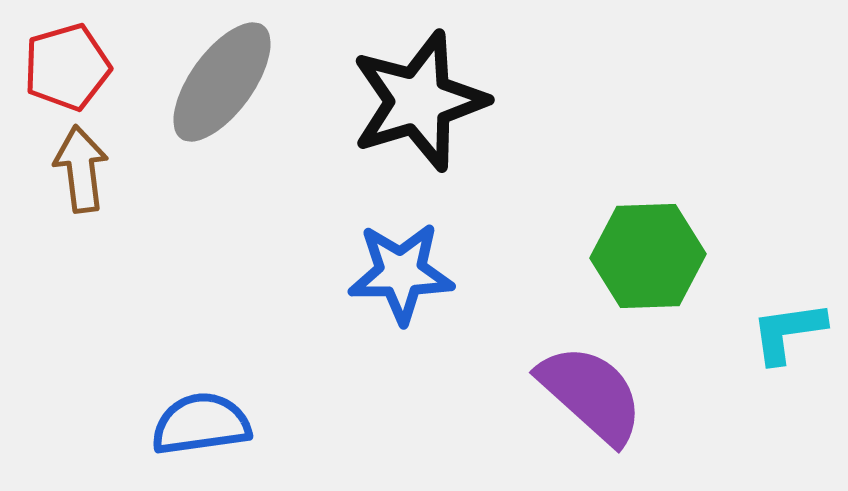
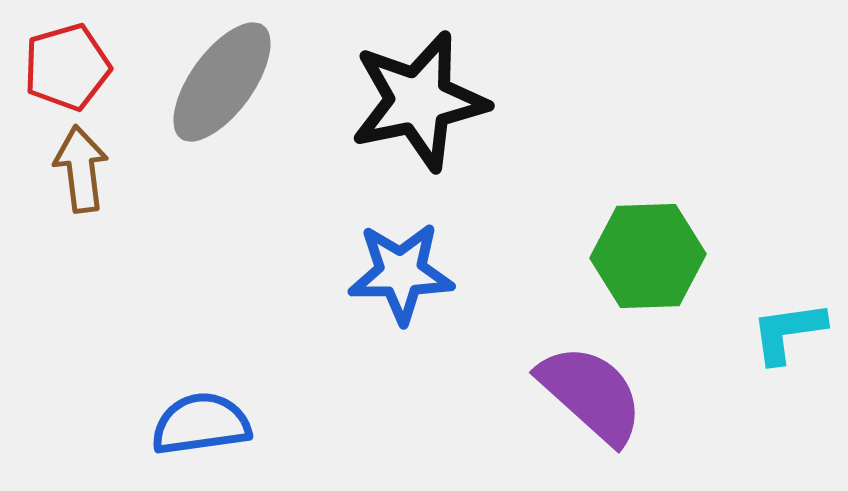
black star: rotated 5 degrees clockwise
